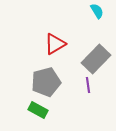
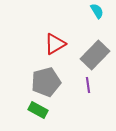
gray rectangle: moved 1 px left, 4 px up
